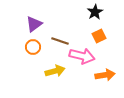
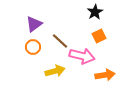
brown line: rotated 24 degrees clockwise
